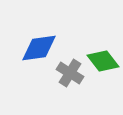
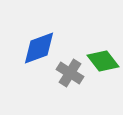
blue diamond: rotated 12 degrees counterclockwise
